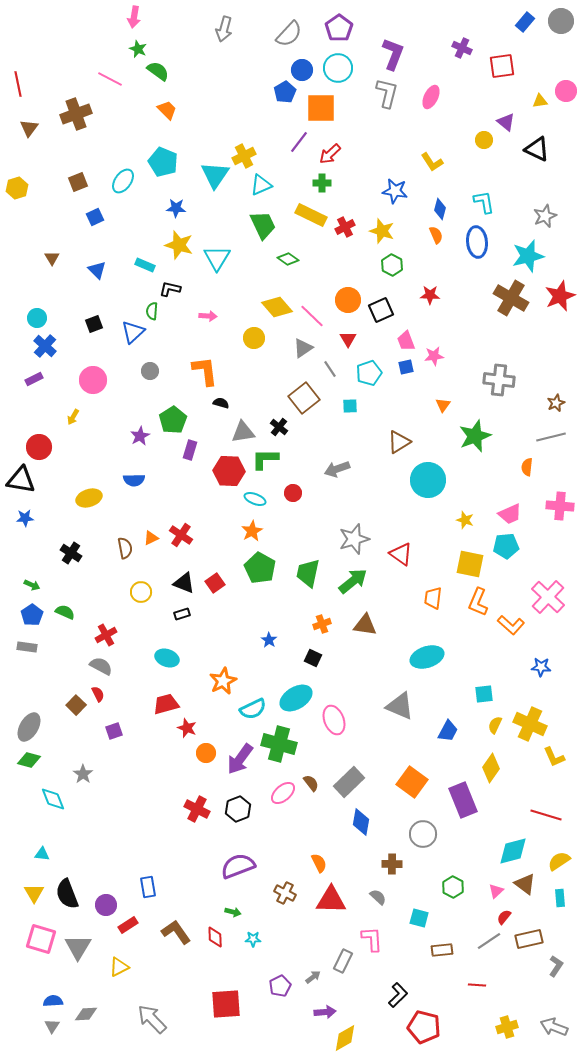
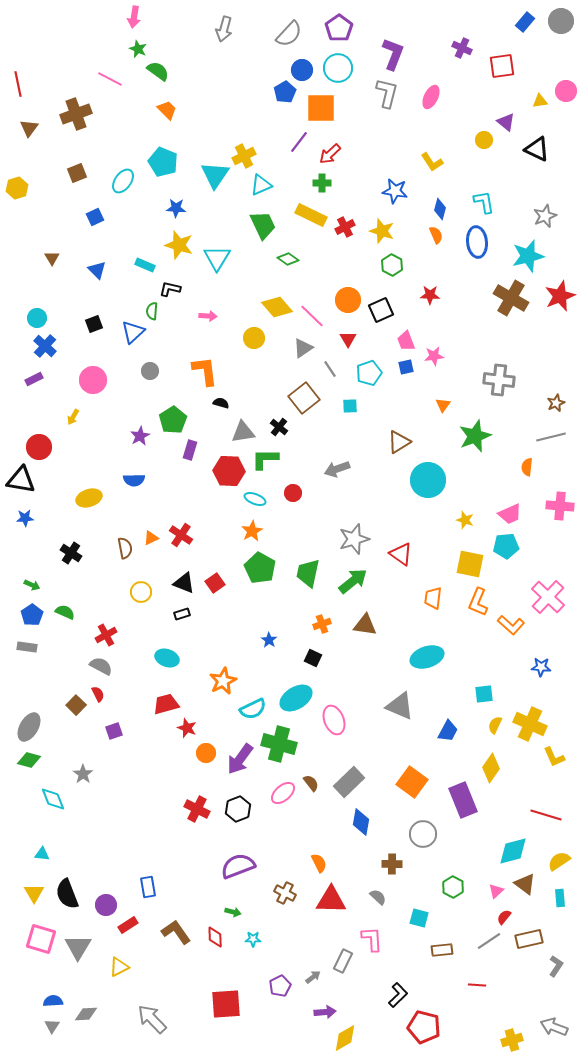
brown square at (78, 182): moved 1 px left, 9 px up
yellow cross at (507, 1027): moved 5 px right, 13 px down
